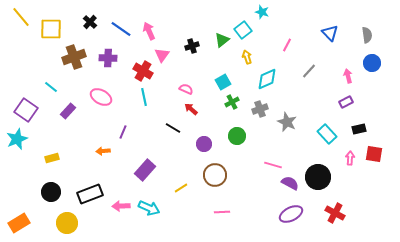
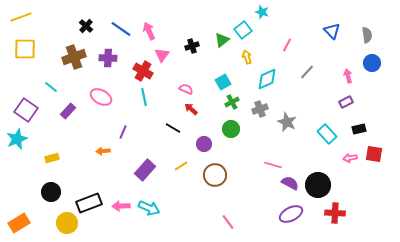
yellow line at (21, 17): rotated 70 degrees counterclockwise
black cross at (90, 22): moved 4 px left, 4 px down
yellow square at (51, 29): moved 26 px left, 20 px down
blue triangle at (330, 33): moved 2 px right, 2 px up
gray line at (309, 71): moved 2 px left, 1 px down
green circle at (237, 136): moved 6 px left, 7 px up
pink arrow at (350, 158): rotated 104 degrees counterclockwise
black circle at (318, 177): moved 8 px down
yellow line at (181, 188): moved 22 px up
black rectangle at (90, 194): moved 1 px left, 9 px down
pink line at (222, 212): moved 6 px right, 10 px down; rotated 56 degrees clockwise
red cross at (335, 213): rotated 24 degrees counterclockwise
